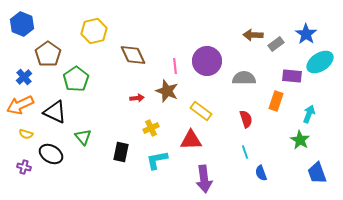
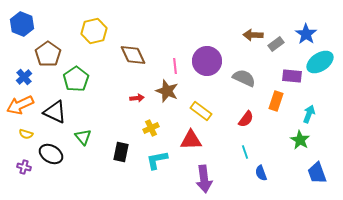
gray semicircle: rotated 25 degrees clockwise
red semicircle: rotated 54 degrees clockwise
